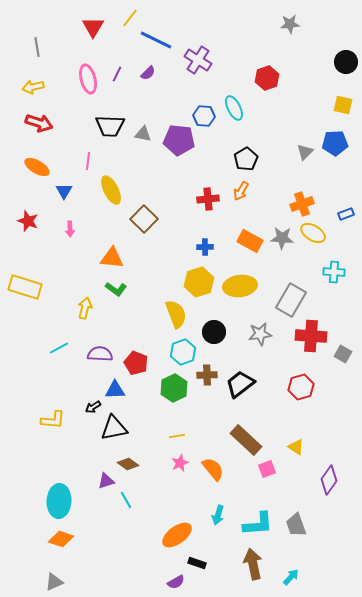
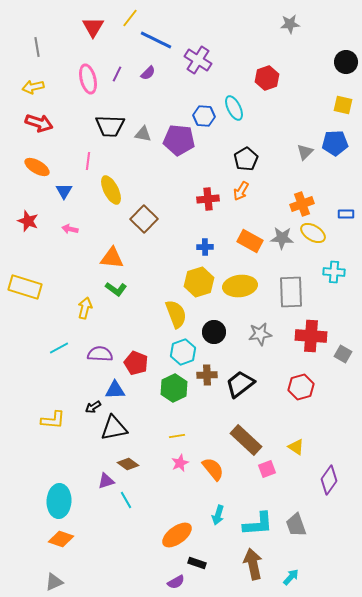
blue rectangle at (346, 214): rotated 21 degrees clockwise
pink arrow at (70, 229): rotated 105 degrees clockwise
gray rectangle at (291, 300): moved 8 px up; rotated 32 degrees counterclockwise
